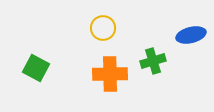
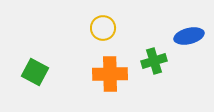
blue ellipse: moved 2 px left, 1 px down
green cross: moved 1 px right
green square: moved 1 px left, 4 px down
